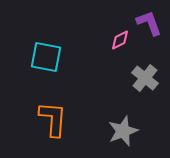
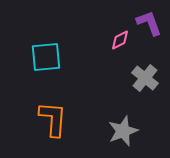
cyan square: rotated 16 degrees counterclockwise
